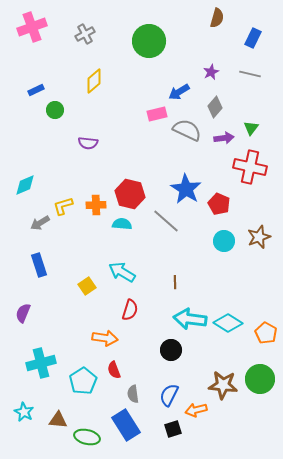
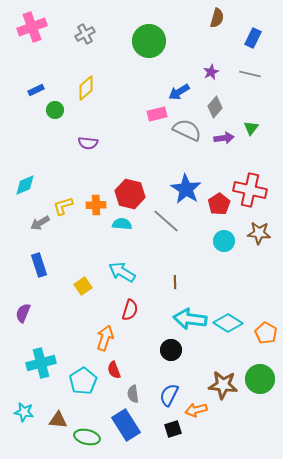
yellow diamond at (94, 81): moved 8 px left, 7 px down
red cross at (250, 167): moved 23 px down
red pentagon at (219, 204): rotated 15 degrees clockwise
brown star at (259, 237): moved 4 px up; rotated 25 degrees clockwise
yellow square at (87, 286): moved 4 px left
orange arrow at (105, 338): rotated 80 degrees counterclockwise
cyan star at (24, 412): rotated 18 degrees counterclockwise
